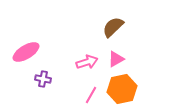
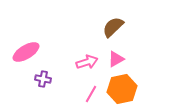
pink line: moved 1 px up
